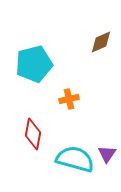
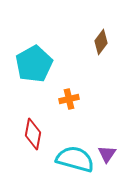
brown diamond: rotated 30 degrees counterclockwise
cyan pentagon: rotated 15 degrees counterclockwise
